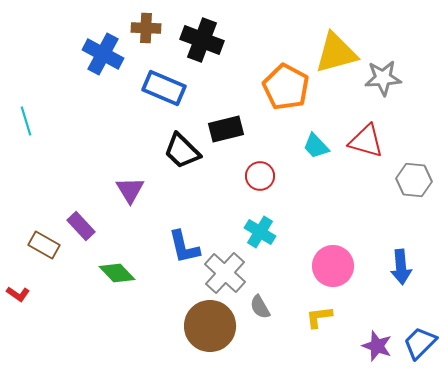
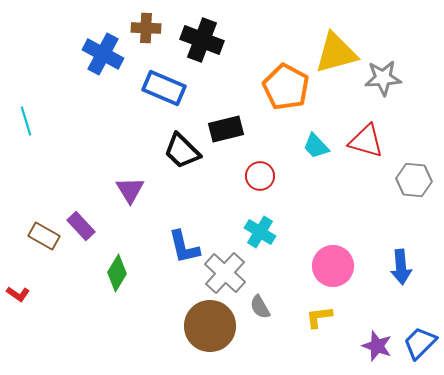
brown rectangle: moved 9 px up
green diamond: rotated 75 degrees clockwise
